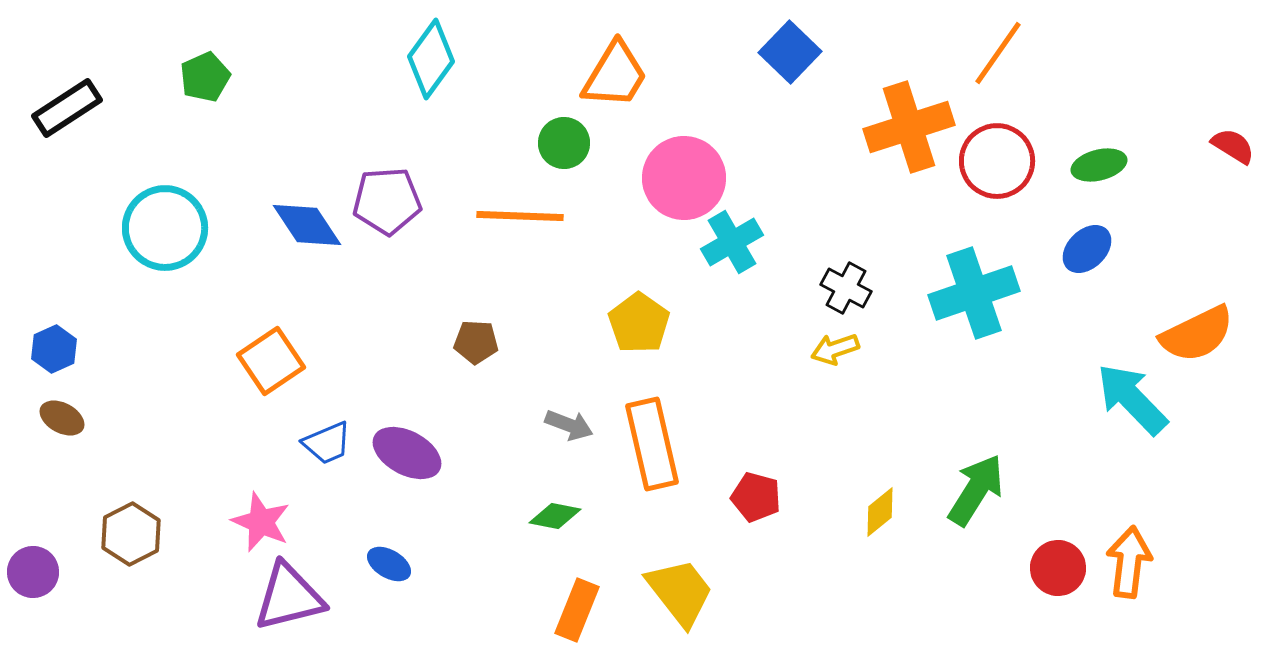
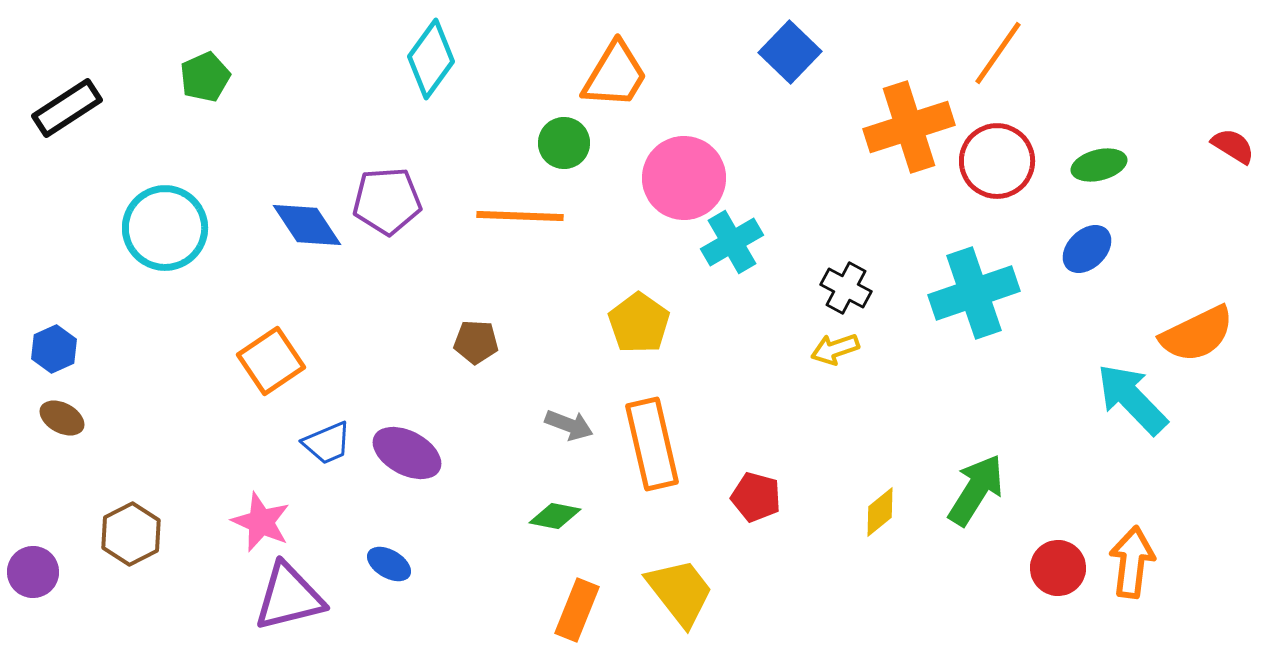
orange arrow at (1129, 562): moved 3 px right
